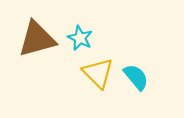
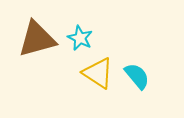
yellow triangle: rotated 12 degrees counterclockwise
cyan semicircle: moved 1 px right, 1 px up
